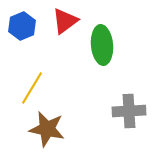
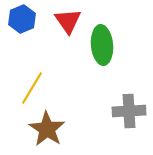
red triangle: moved 3 px right; rotated 28 degrees counterclockwise
blue hexagon: moved 7 px up
brown star: rotated 21 degrees clockwise
